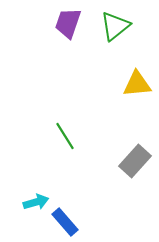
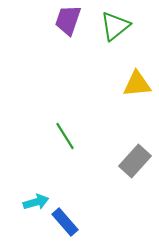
purple trapezoid: moved 3 px up
